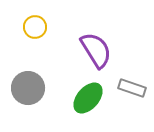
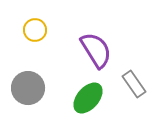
yellow circle: moved 3 px down
gray rectangle: moved 2 px right, 4 px up; rotated 36 degrees clockwise
